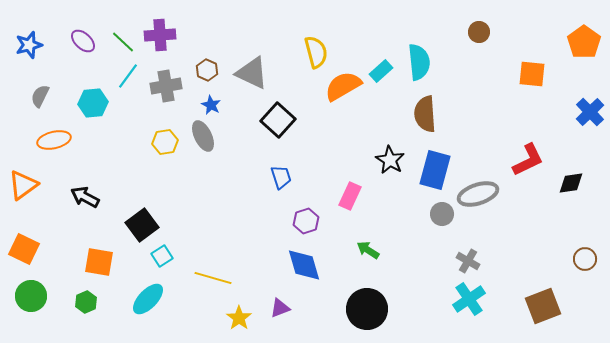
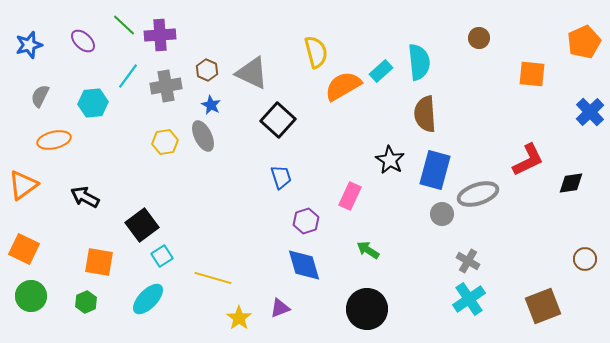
brown circle at (479, 32): moved 6 px down
green line at (123, 42): moved 1 px right, 17 px up
orange pentagon at (584, 42): rotated 12 degrees clockwise
